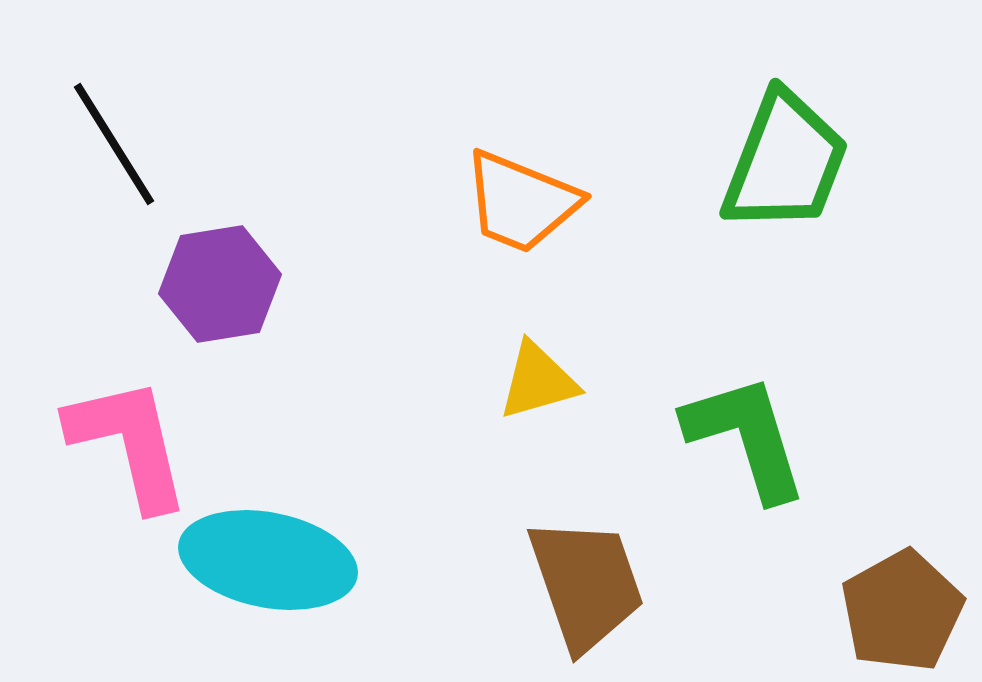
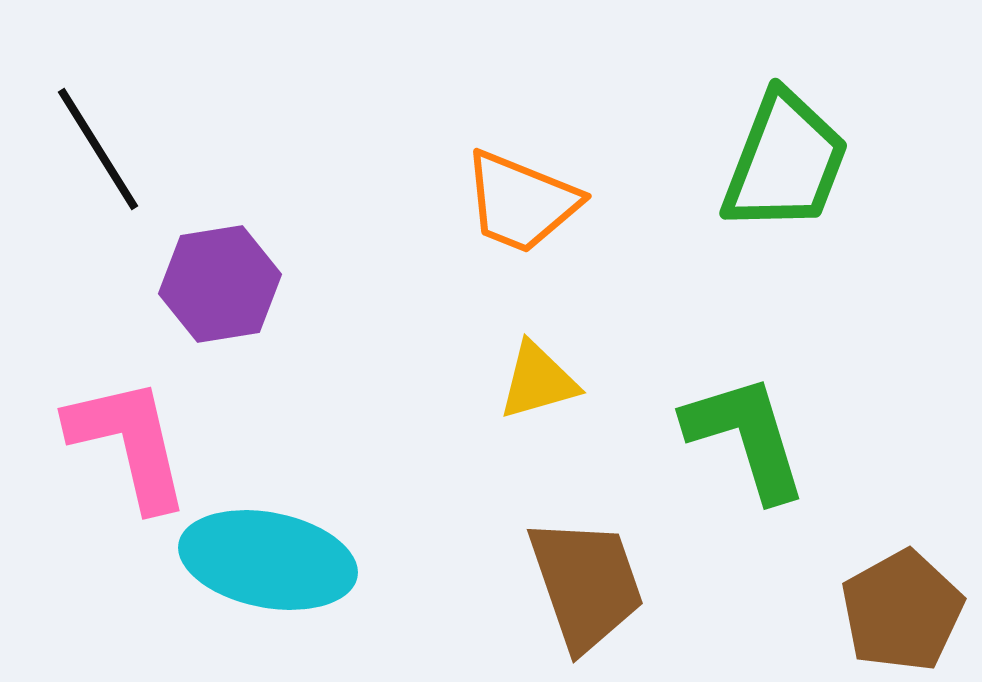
black line: moved 16 px left, 5 px down
